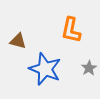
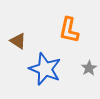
orange L-shape: moved 2 px left
brown triangle: rotated 18 degrees clockwise
